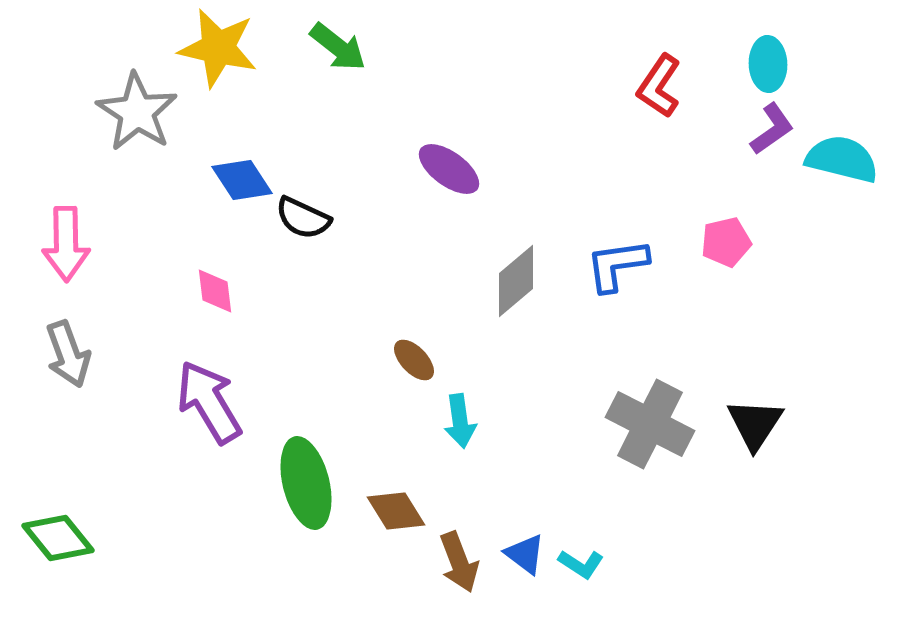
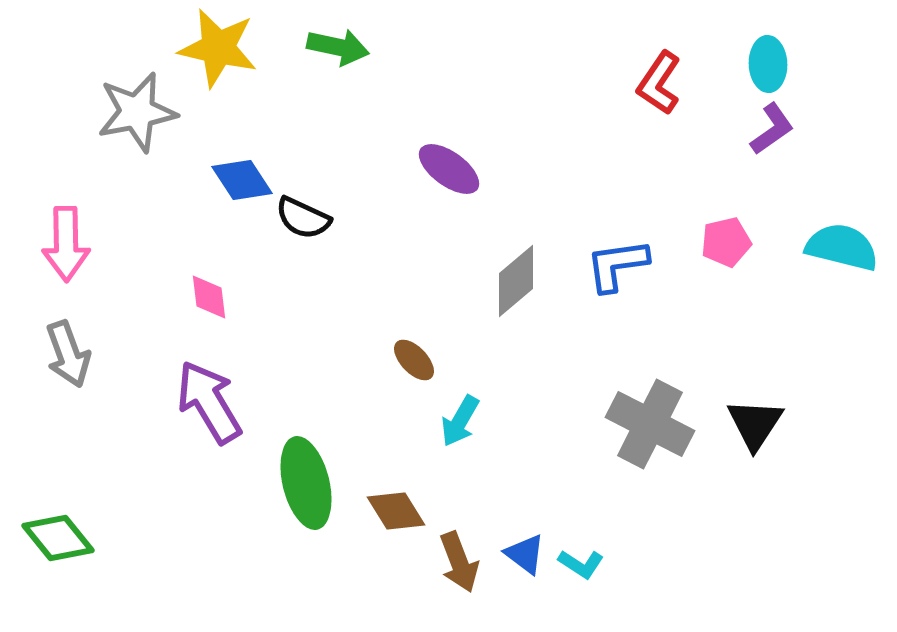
green arrow: rotated 26 degrees counterclockwise
red L-shape: moved 3 px up
gray star: rotated 28 degrees clockwise
cyan semicircle: moved 88 px down
pink diamond: moved 6 px left, 6 px down
cyan arrow: rotated 38 degrees clockwise
